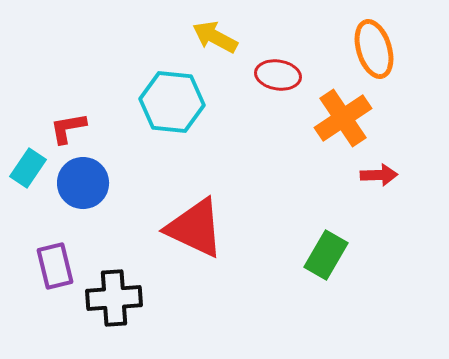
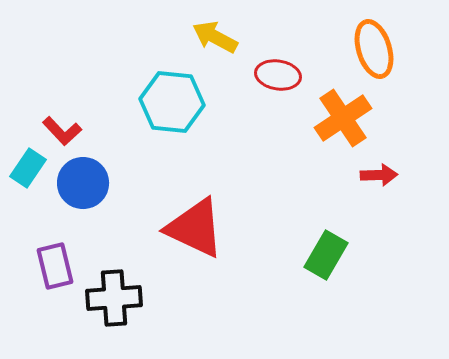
red L-shape: moved 6 px left, 3 px down; rotated 123 degrees counterclockwise
